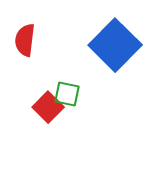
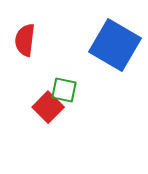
blue square: rotated 15 degrees counterclockwise
green square: moved 3 px left, 4 px up
